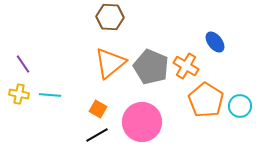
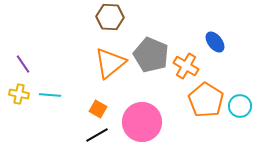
gray pentagon: moved 12 px up
